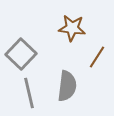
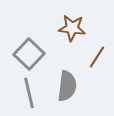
gray square: moved 8 px right
